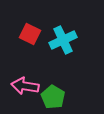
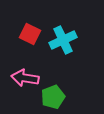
pink arrow: moved 8 px up
green pentagon: rotated 20 degrees clockwise
